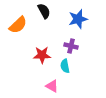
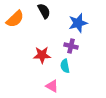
blue star: moved 4 px down
orange semicircle: moved 3 px left, 6 px up
